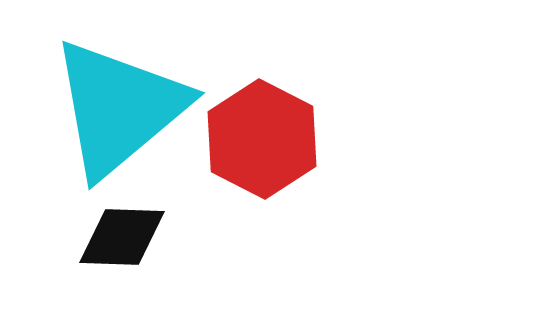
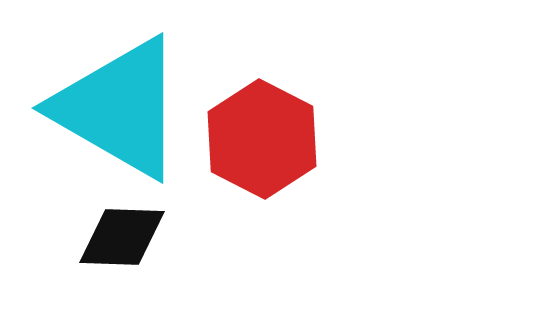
cyan triangle: rotated 50 degrees counterclockwise
